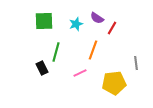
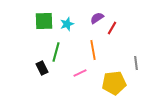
purple semicircle: rotated 112 degrees clockwise
cyan star: moved 9 px left
orange line: rotated 30 degrees counterclockwise
